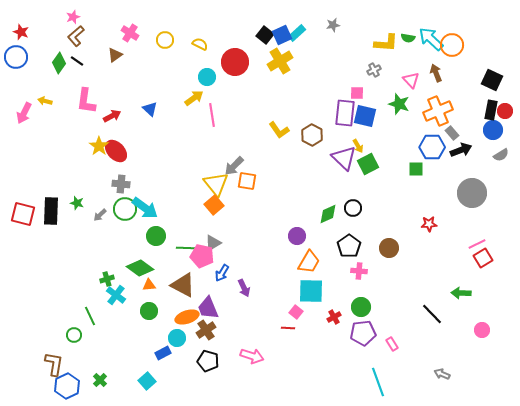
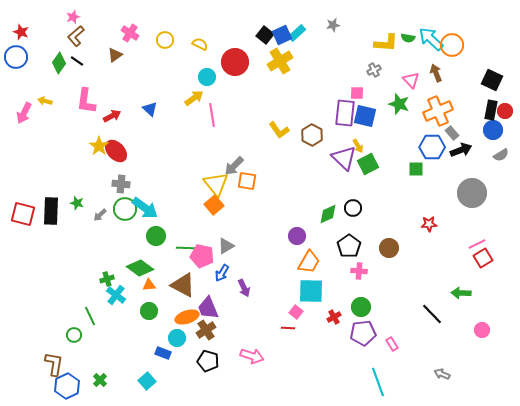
gray triangle at (213, 243): moved 13 px right, 3 px down
blue rectangle at (163, 353): rotated 49 degrees clockwise
